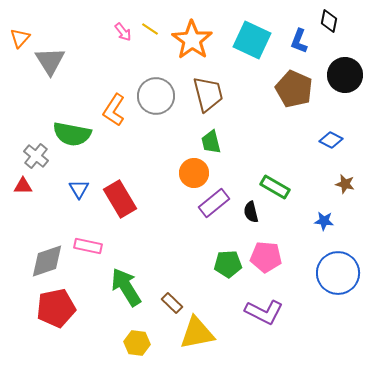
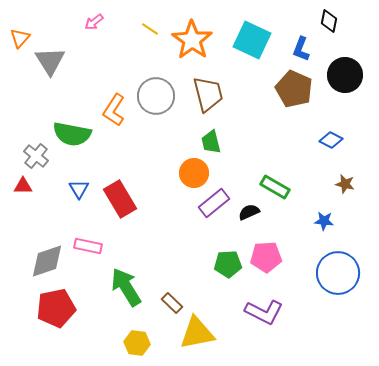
pink arrow: moved 29 px left, 10 px up; rotated 90 degrees clockwise
blue L-shape: moved 2 px right, 8 px down
black semicircle: moved 2 px left; rotated 80 degrees clockwise
pink pentagon: rotated 8 degrees counterclockwise
